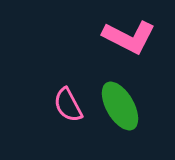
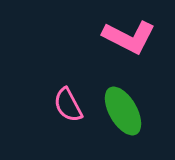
green ellipse: moved 3 px right, 5 px down
